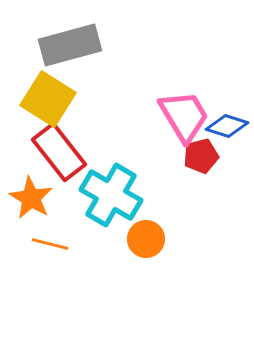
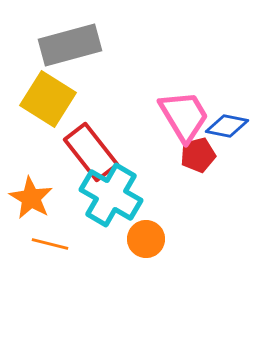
blue diamond: rotated 6 degrees counterclockwise
red rectangle: moved 32 px right
red pentagon: moved 3 px left, 1 px up
